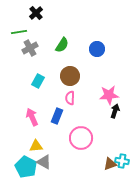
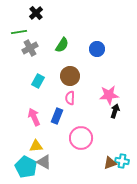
pink arrow: moved 2 px right
brown triangle: moved 1 px up
